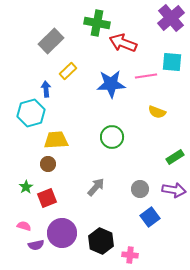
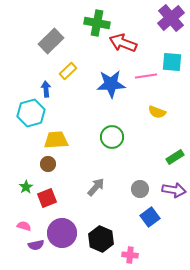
black hexagon: moved 2 px up
